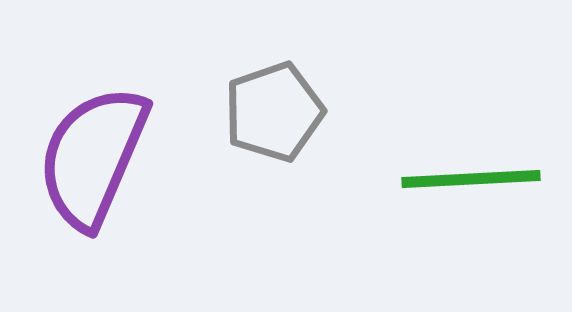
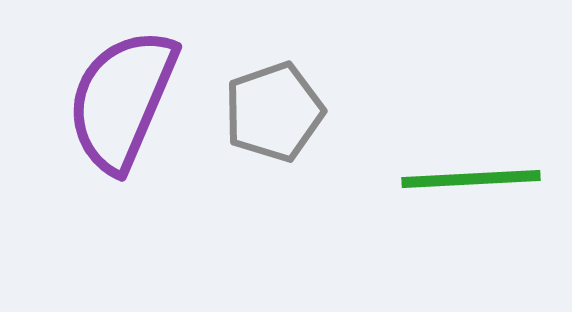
purple semicircle: moved 29 px right, 57 px up
